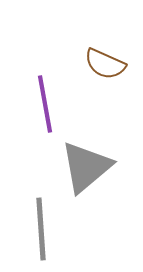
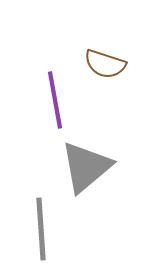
brown semicircle: rotated 6 degrees counterclockwise
purple line: moved 10 px right, 4 px up
